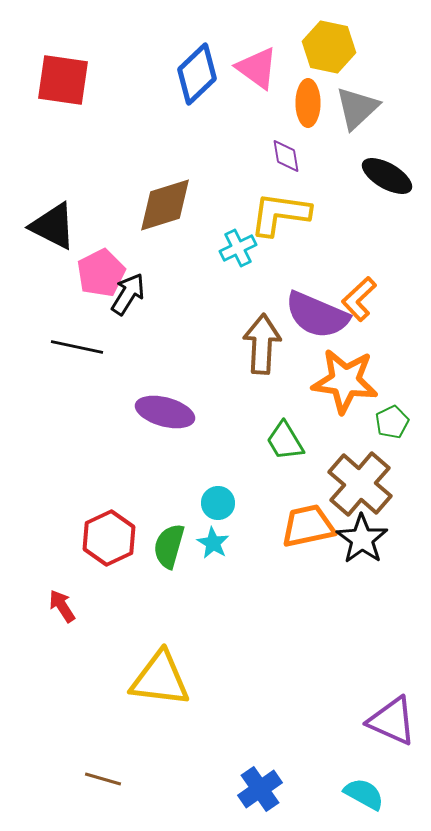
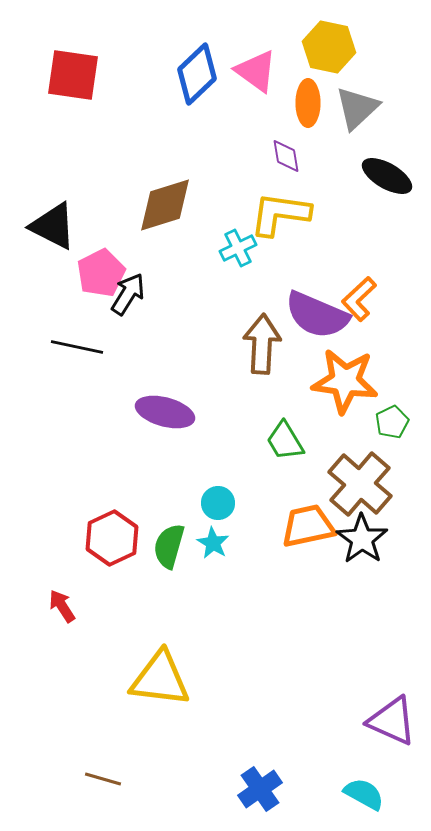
pink triangle: moved 1 px left, 3 px down
red square: moved 10 px right, 5 px up
red hexagon: moved 3 px right
